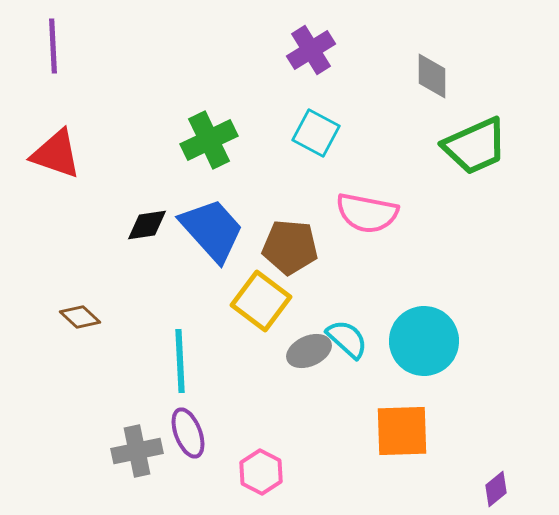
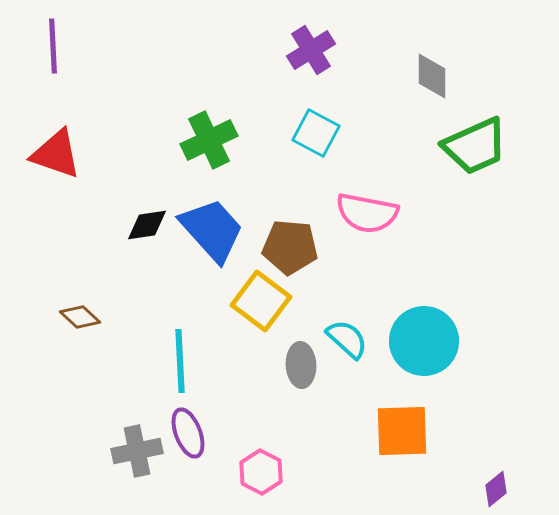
gray ellipse: moved 8 px left, 14 px down; rotated 69 degrees counterclockwise
